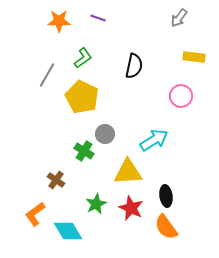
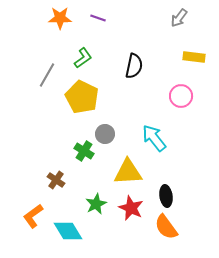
orange star: moved 1 px right, 3 px up
cyan arrow: moved 2 px up; rotated 96 degrees counterclockwise
orange L-shape: moved 2 px left, 2 px down
